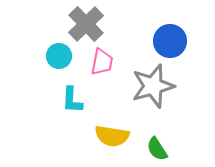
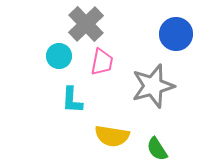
blue circle: moved 6 px right, 7 px up
